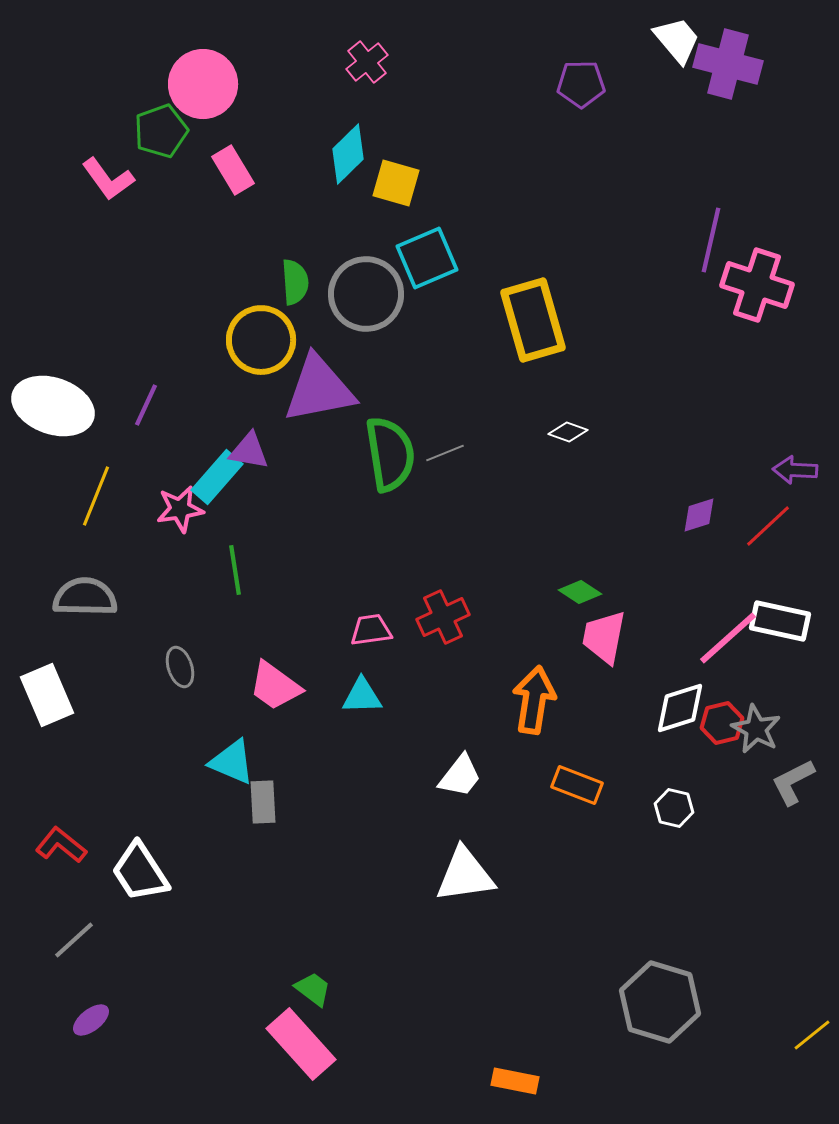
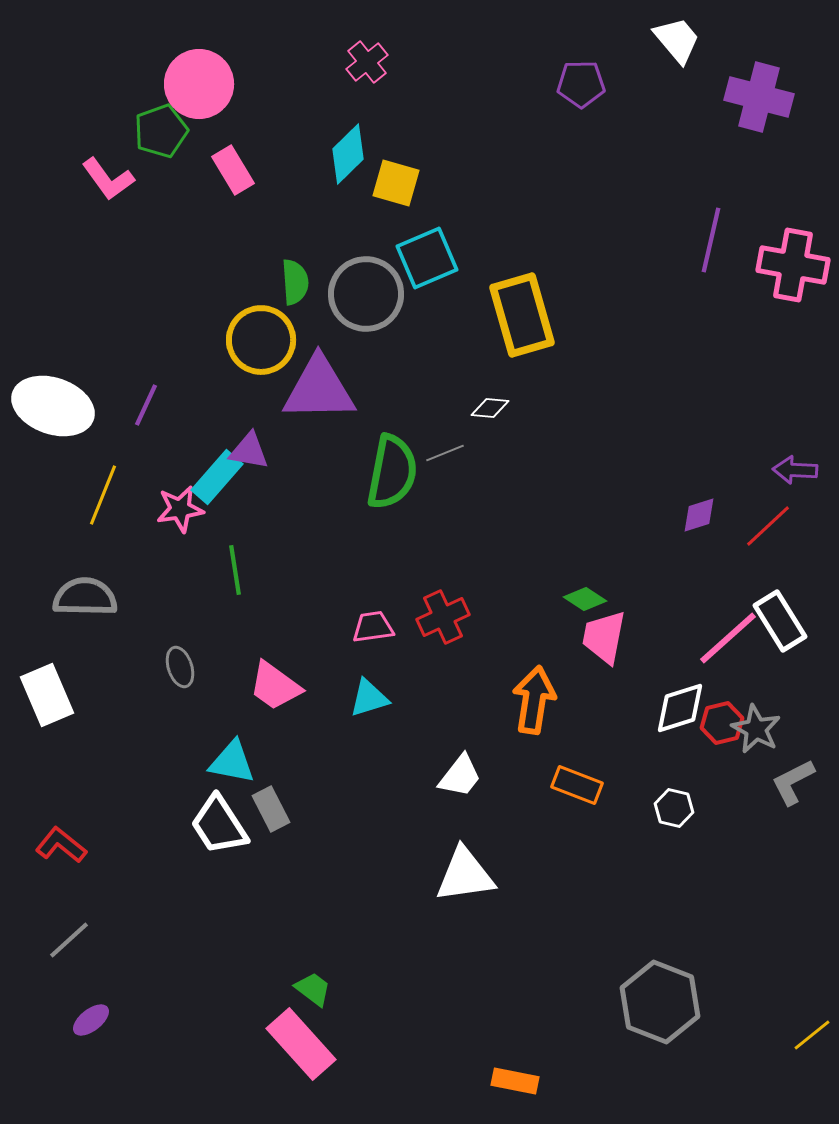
purple cross at (728, 64): moved 31 px right, 33 px down
pink circle at (203, 84): moved 4 px left
pink cross at (757, 285): moved 36 px right, 20 px up; rotated 8 degrees counterclockwise
yellow rectangle at (533, 320): moved 11 px left, 5 px up
purple triangle at (319, 389): rotated 10 degrees clockwise
white diamond at (568, 432): moved 78 px left, 24 px up; rotated 15 degrees counterclockwise
green semicircle at (390, 454): moved 2 px right, 18 px down; rotated 20 degrees clockwise
yellow line at (96, 496): moved 7 px right, 1 px up
green diamond at (580, 592): moved 5 px right, 7 px down
white rectangle at (780, 621): rotated 46 degrees clockwise
pink trapezoid at (371, 630): moved 2 px right, 3 px up
cyan triangle at (362, 696): moved 7 px right, 2 px down; rotated 15 degrees counterclockwise
cyan triangle at (232, 762): rotated 12 degrees counterclockwise
gray rectangle at (263, 802): moved 8 px right, 7 px down; rotated 24 degrees counterclockwise
white trapezoid at (140, 872): moved 79 px right, 47 px up
gray line at (74, 940): moved 5 px left
gray hexagon at (660, 1002): rotated 4 degrees clockwise
